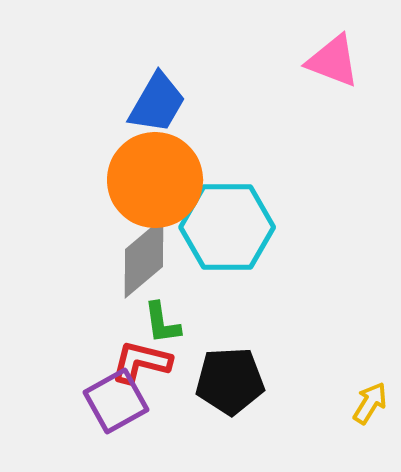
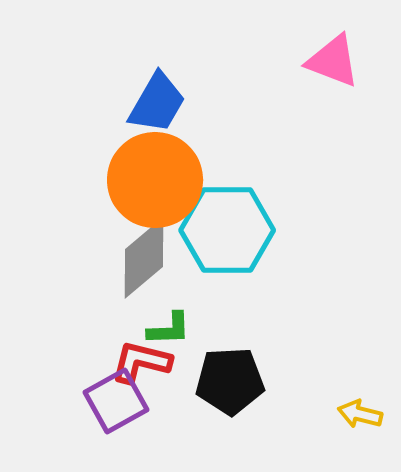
cyan hexagon: moved 3 px down
green L-shape: moved 7 px right, 6 px down; rotated 84 degrees counterclockwise
yellow arrow: moved 10 px left, 11 px down; rotated 108 degrees counterclockwise
